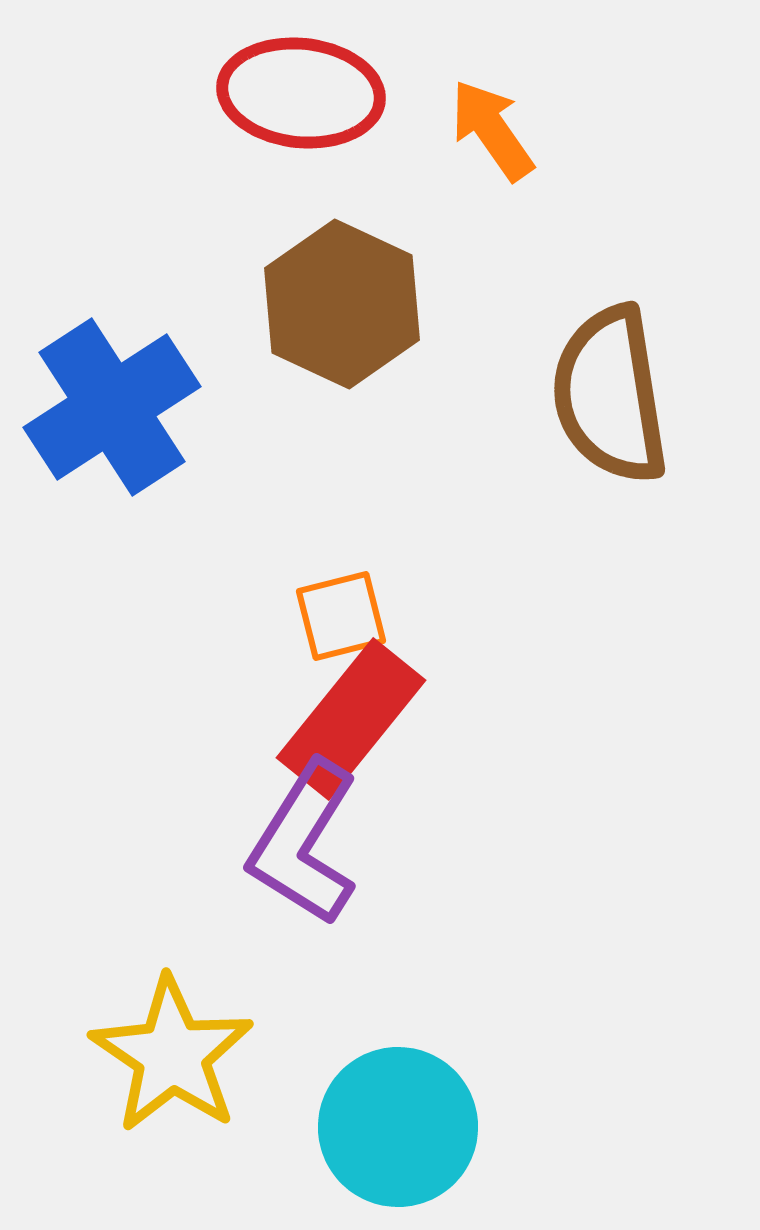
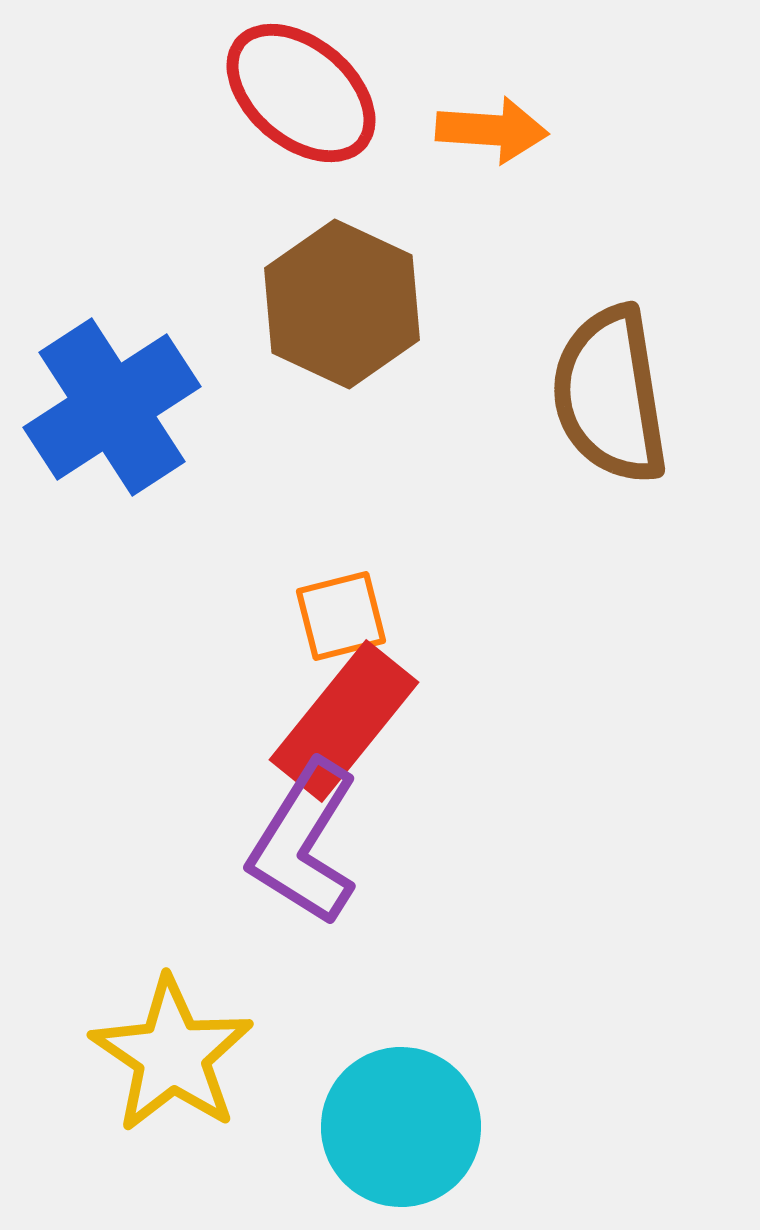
red ellipse: rotated 34 degrees clockwise
orange arrow: rotated 129 degrees clockwise
red rectangle: moved 7 px left, 2 px down
cyan circle: moved 3 px right
